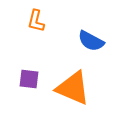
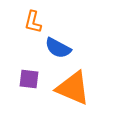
orange L-shape: moved 3 px left, 1 px down
blue semicircle: moved 33 px left, 7 px down
